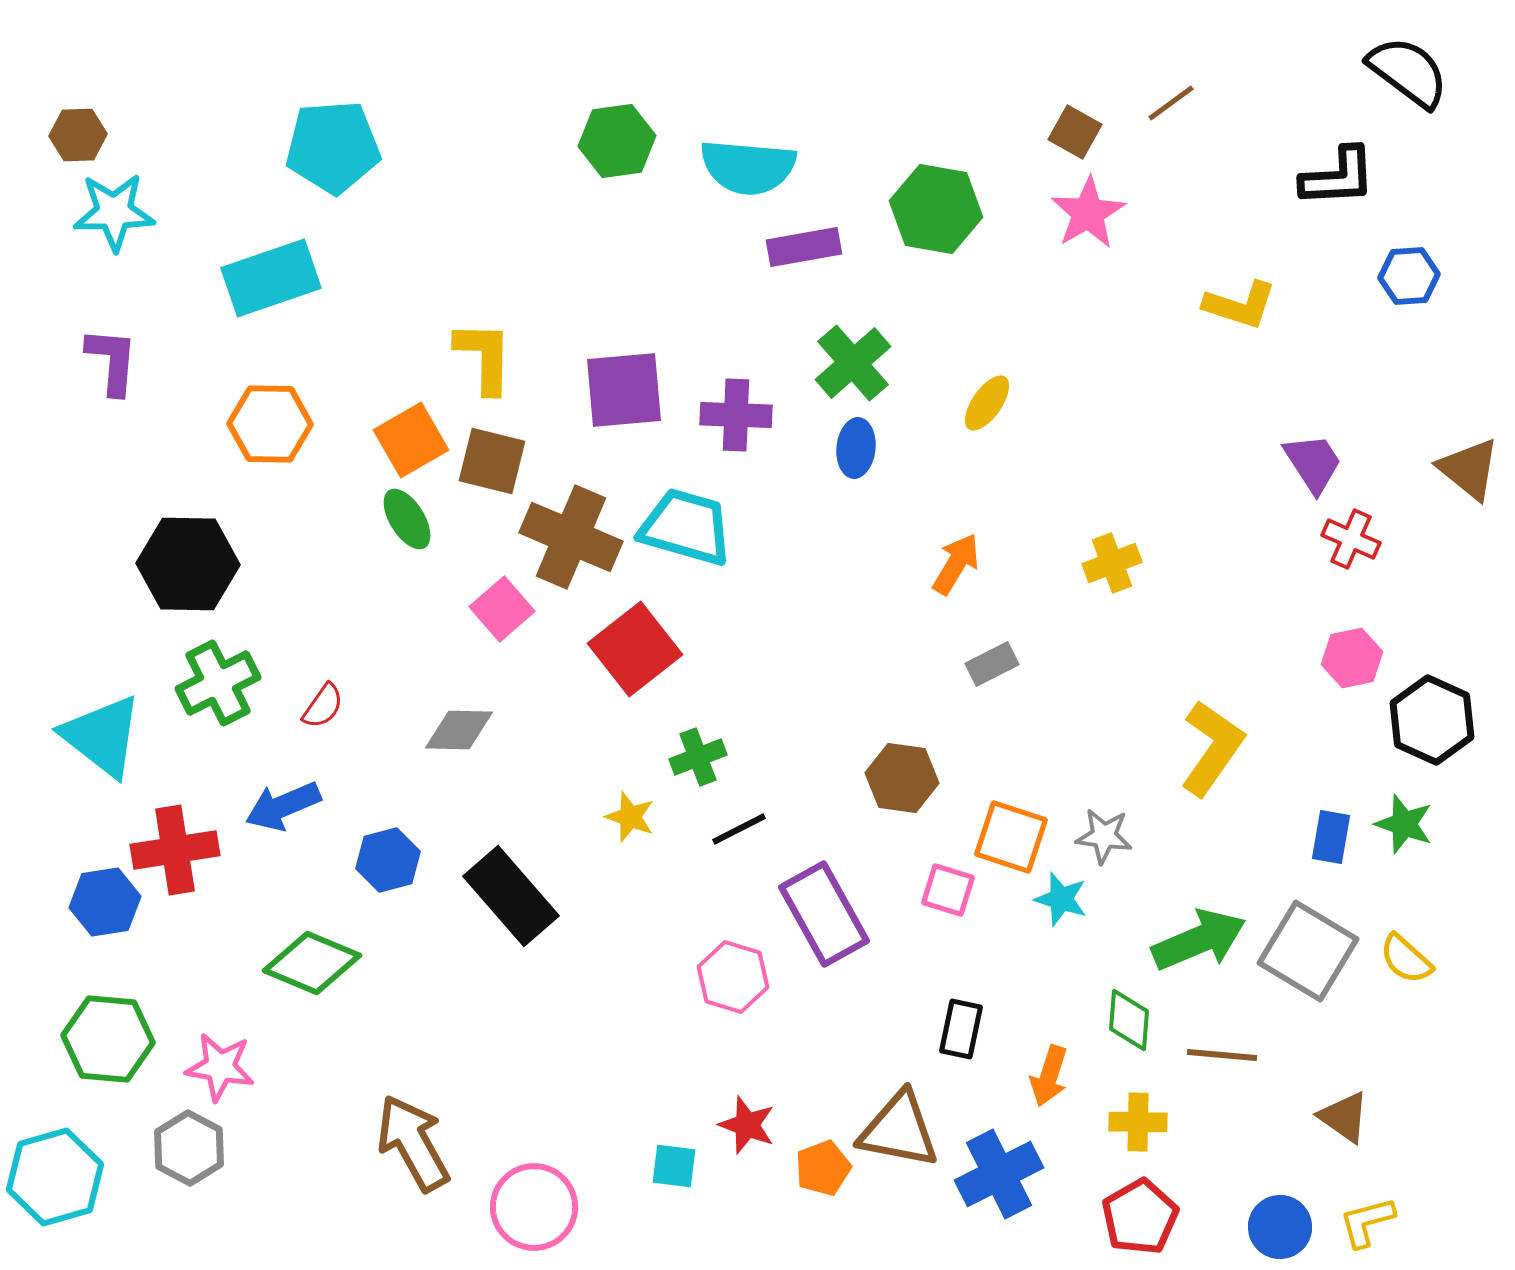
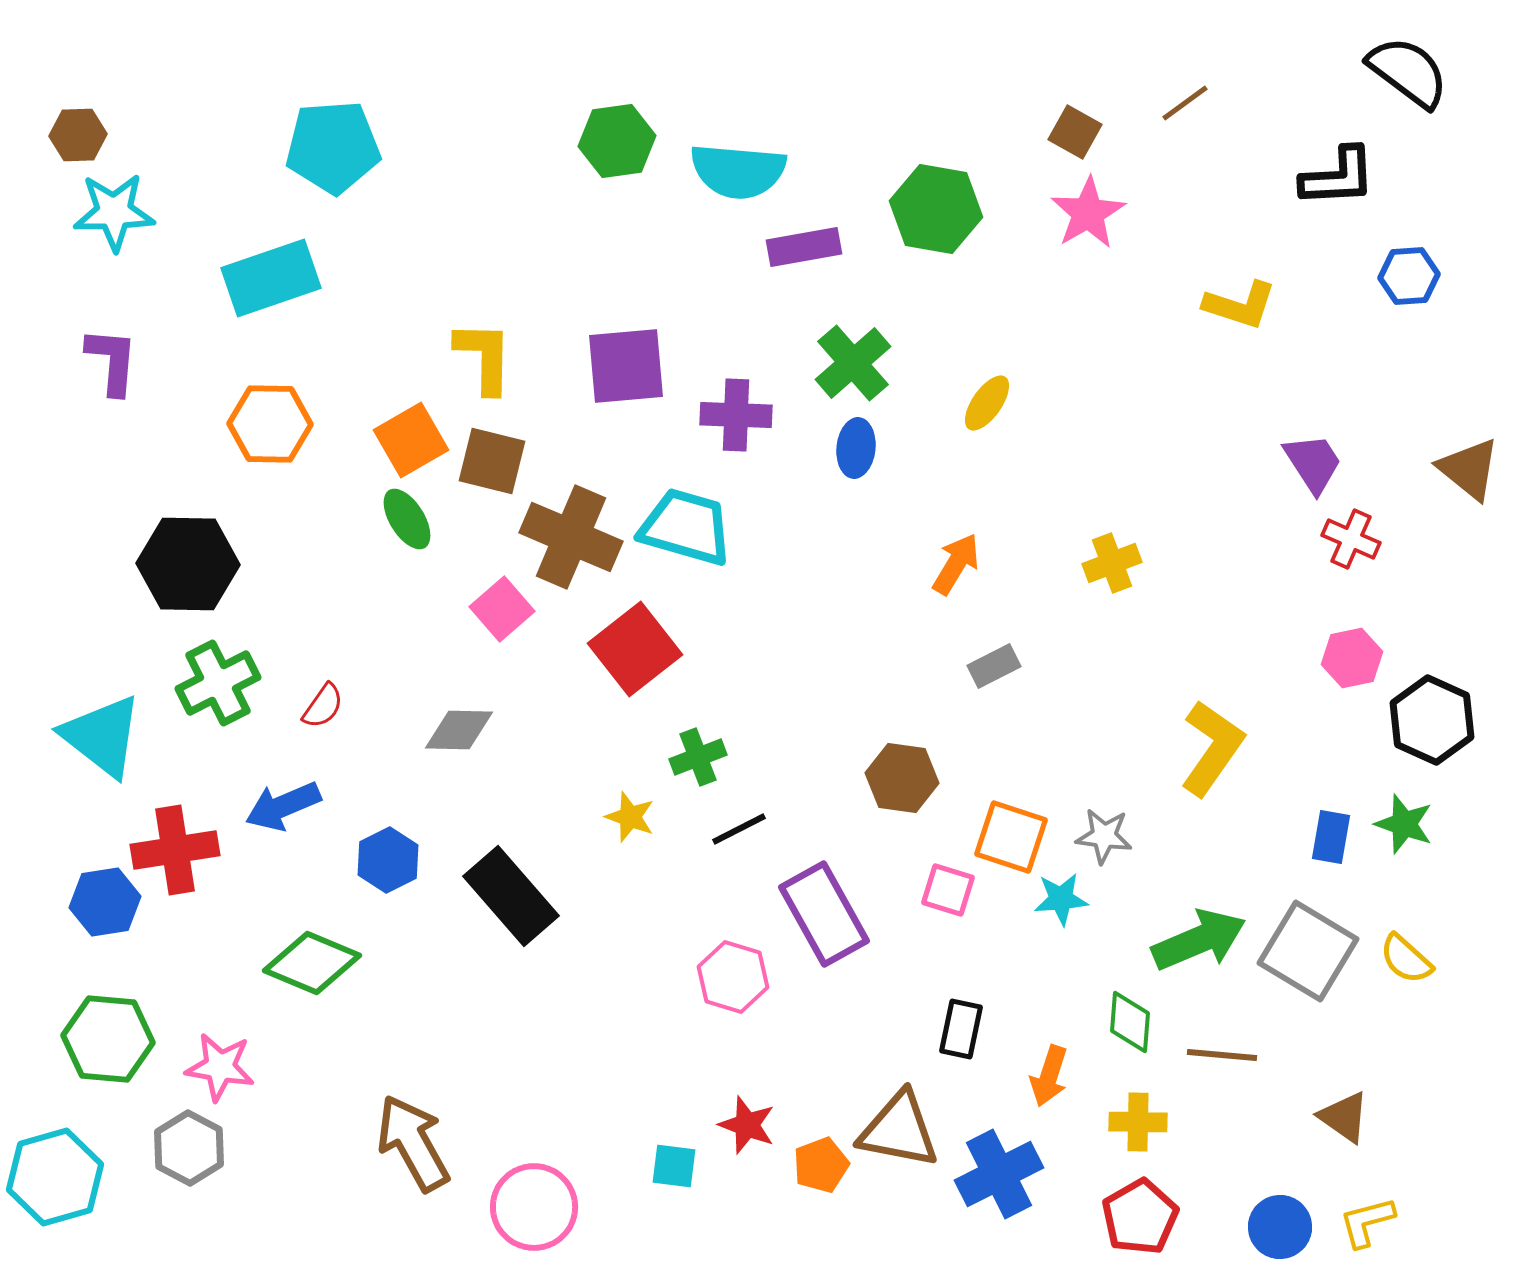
brown line at (1171, 103): moved 14 px right
cyan semicircle at (748, 167): moved 10 px left, 4 px down
purple square at (624, 390): moved 2 px right, 24 px up
gray rectangle at (992, 664): moved 2 px right, 2 px down
blue hexagon at (388, 860): rotated 12 degrees counterclockwise
cyan star at (1061, 899): rotated 22 degrees counterclockwise
green diamond at (1129, 1020): moved 1 px right, 2 px down
orange pentagon at (823, 1168): moved 2 px left, 3 px up
